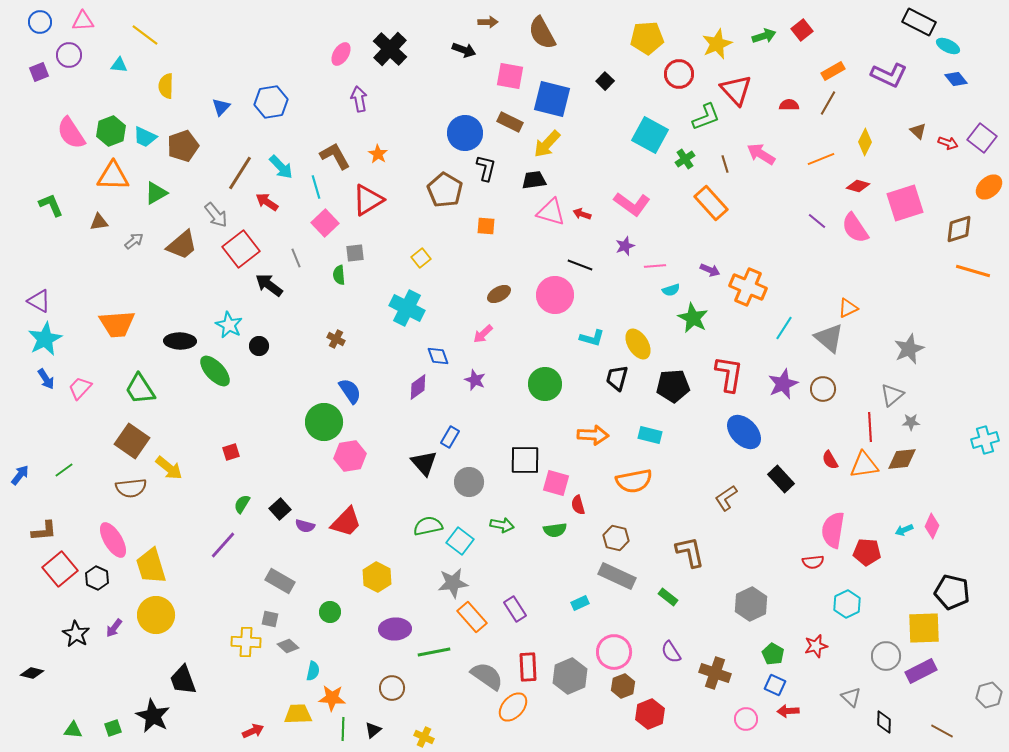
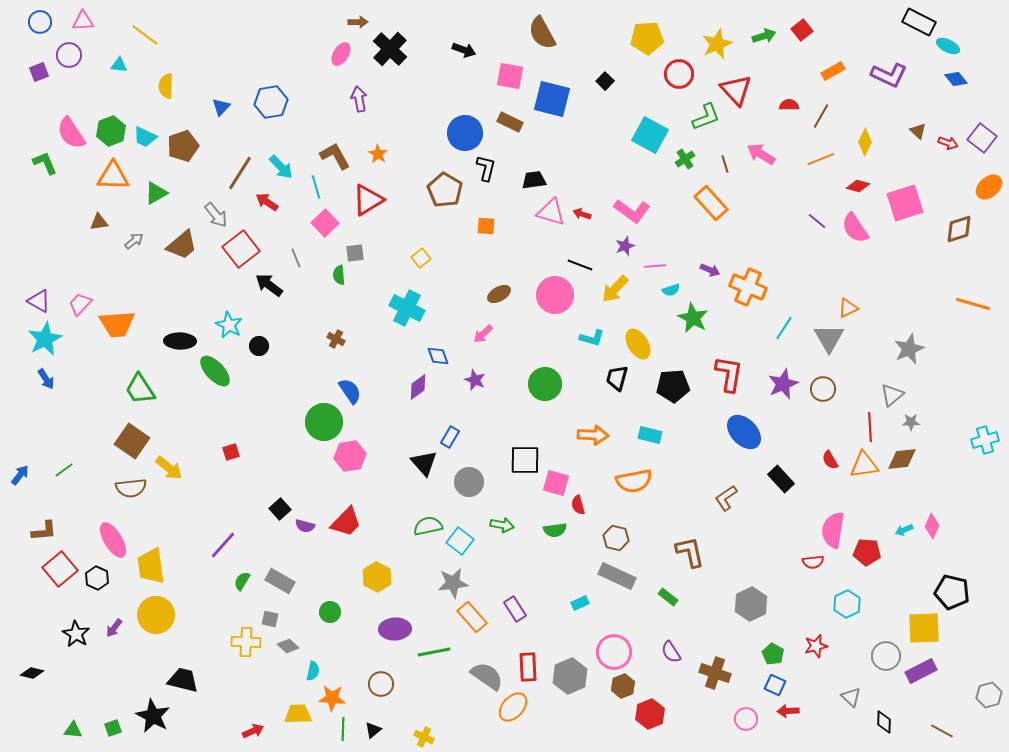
brown arrow at (488, 22): moved 130 px left
brown line at (828, 103): moved 7 px left, 13 px down
yellow arrow at (547, 144): moved 68 px right, 145 px down
pink L-shape at (632, 204): moved 7 px down
green L-shape at (51, 205): moved 6 px left, 42 px up
orange line at (973, 271): moved 33 px down
gray triangle at (829, 338): rotated 20 degrees clockwise
pink trapezoid at (80, 388): moved 84 px up
green semicircle at (242, 504): moved 77 px down
yellow trapezoid at (151, 566): rotated 9 degrees clockwise
black trapezoid at (183, 680): rotated 124 degrees clockwise
brown circle at (392, 688): moved 11 px left, 4 px up
